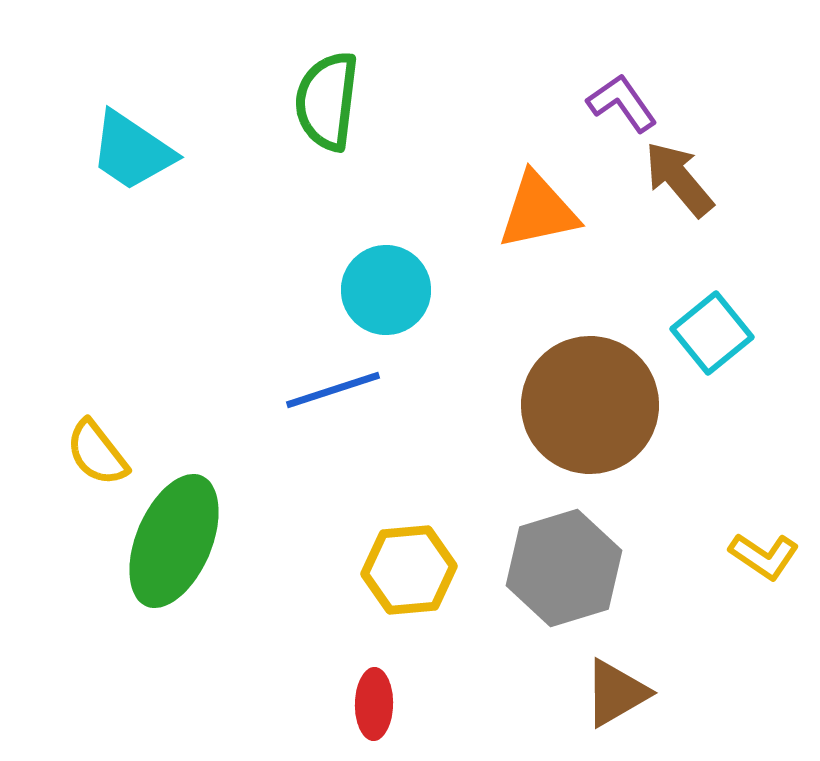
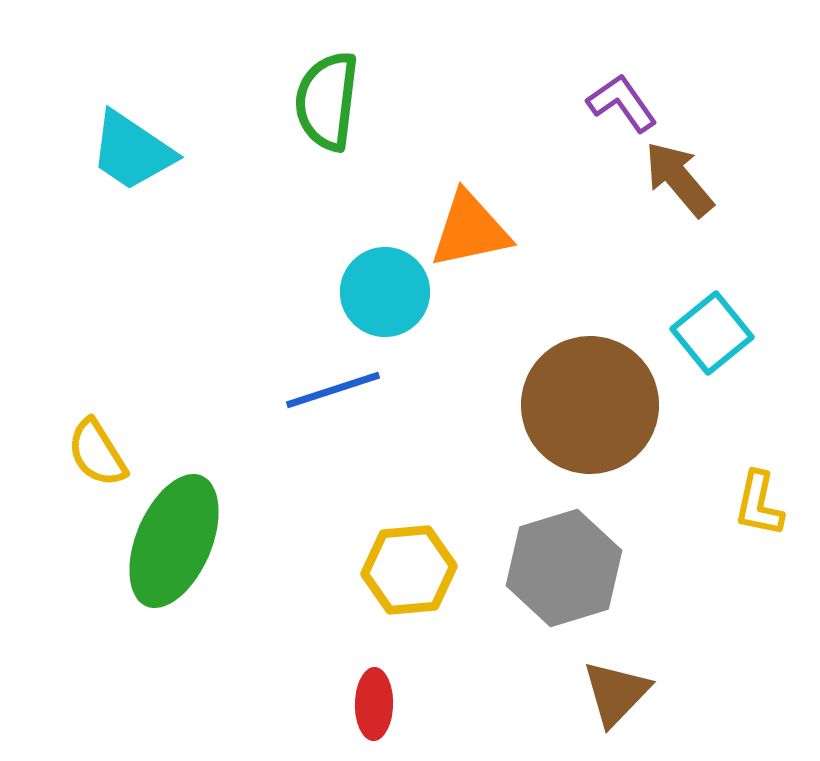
orange triangle: moved 68 px left, 19 px down
cyan circle: moved 1 px left, 2 px down
yellow semicircle: rotated 6 degrees clockwise
yellow L-shape: moved 5 px left, 52 px up; rotated 68 degrees clockwise
brown triangle: rotated 16 degrees counterclockwise
